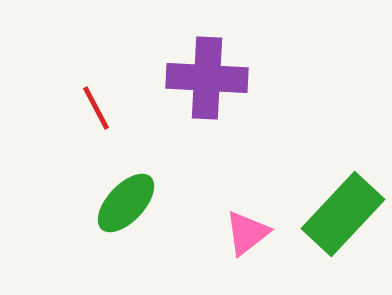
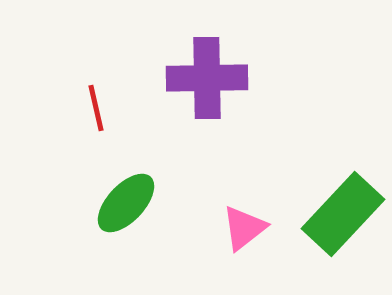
purple cross: rotated 4 degrees counterclockwise
red line: rotated 15 degrees clockwise
pink triangle: moved 3 px left, 5 px up
